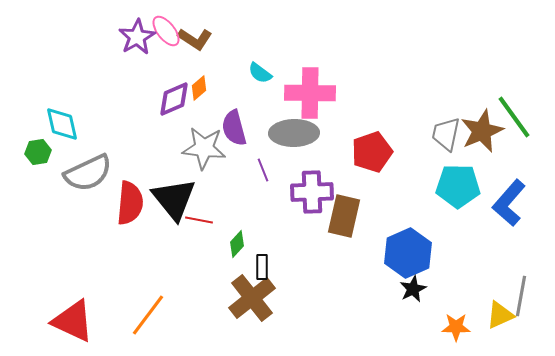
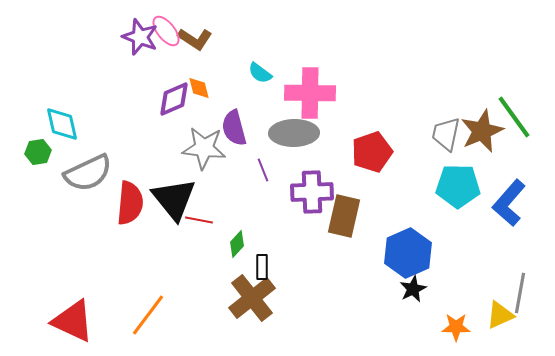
purple star: moved 3 px right; rotated 21 degrees counterclockwise
orange diamond: rotated 65 degrees counterclockwise
gray line: moved 1 px left, 3 px up
